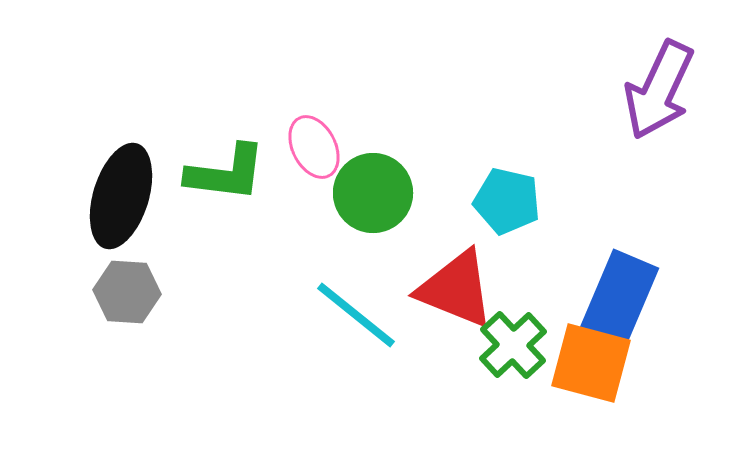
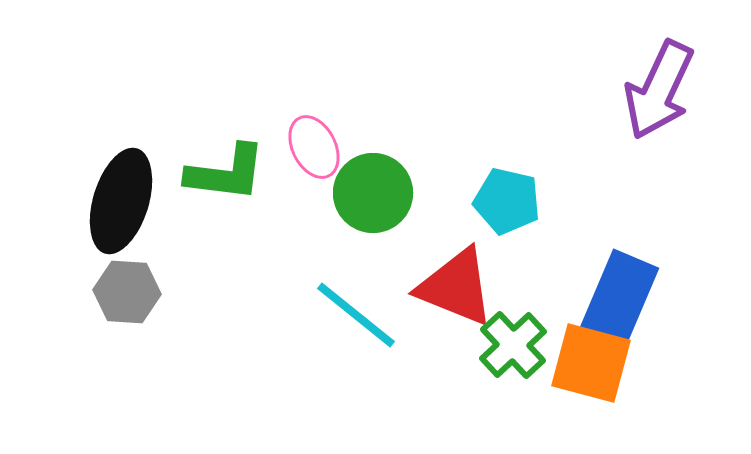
black ellipse: moved 5 px down
red triangle: moved 2 px up
